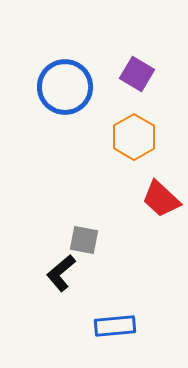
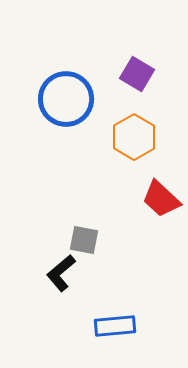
blue circle: moved 1 px right, 12 px down
